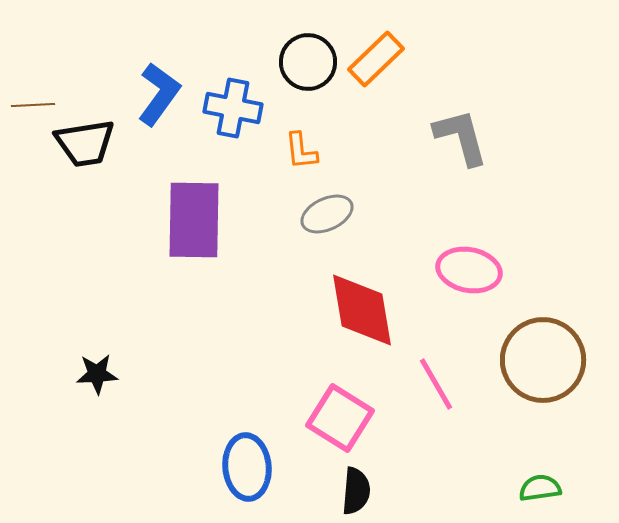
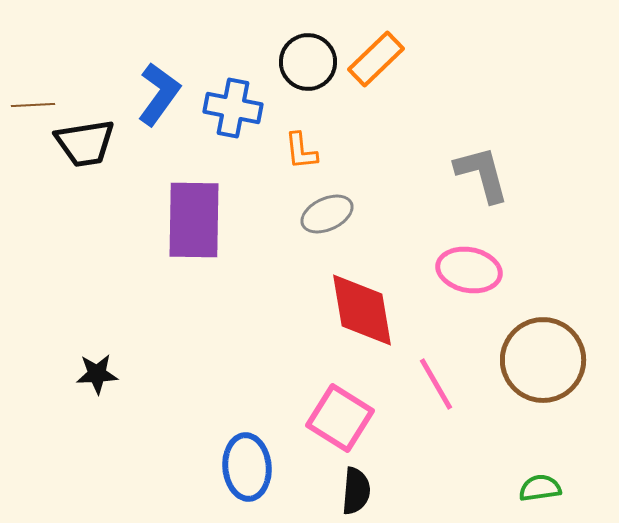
gray L-shape: moved 21 px right, 37 px down
